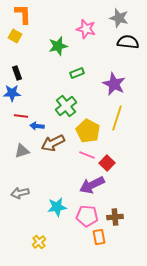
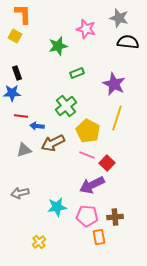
gray triangle: moved 2 px right, 1 px up
